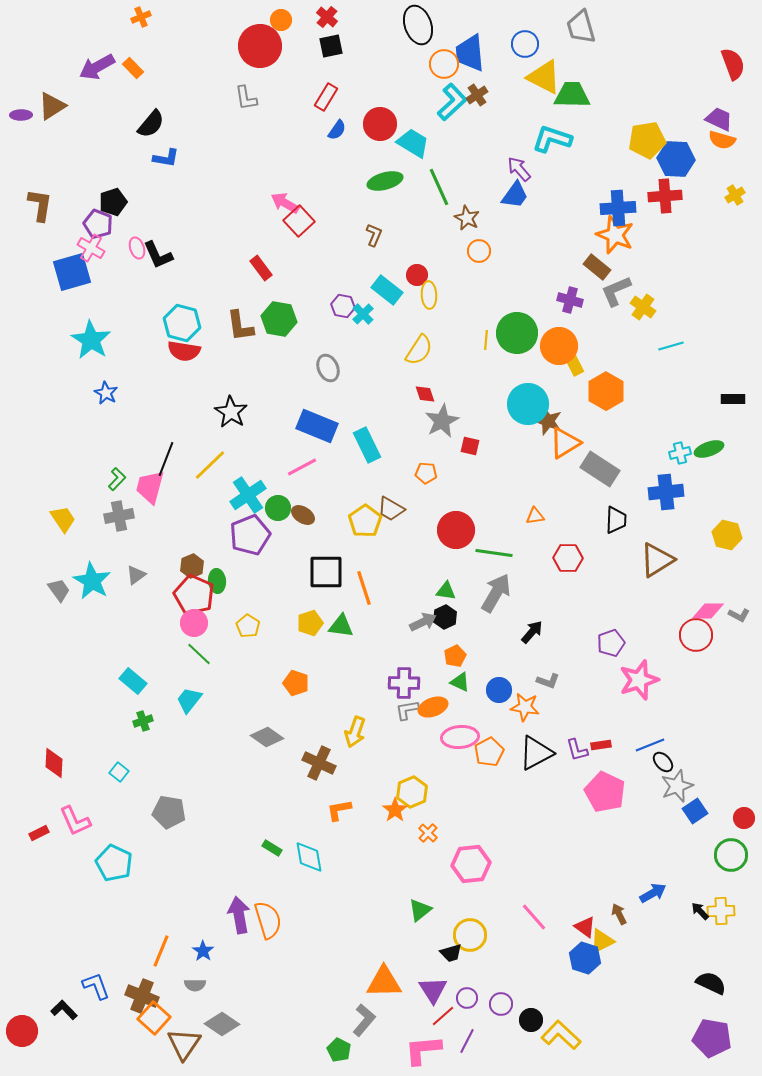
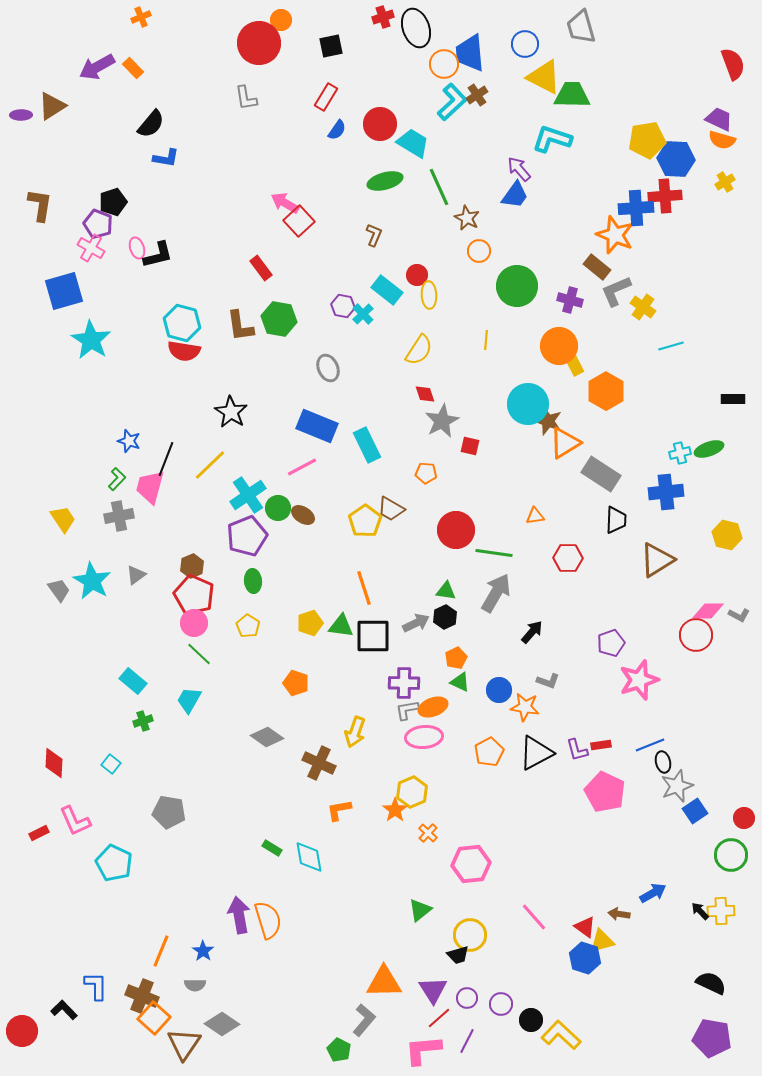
red cross at (327, 17): moved 56 px right; rotated 30 degrees clockwise
black ellipse at (418, 25): moved 2 px left, 3 px down
red circle at (260, 46): moved 1 px left, 3 px up
yellow cross at (735, 195): moved 10 px left, 13 px up
blue cross at (618, 208): moved 18 px right
black L-shape at (158, 255): rotated 80 degrees counterclockwise
blue square at (72, 272): moved 8 px left, 19 px down
green circle at (517, 333): moved 47 px up
blue star at (106, 393): moved 23 px right, 48 px down; rotated 10 degrees counterclockwise
gray rectangle at (600, 469): moved 1 px right, 5 px down
purple pentagon at (250, 535): moved 3 px left, 1 px down
black square at (326, 572): moved 47 px right, 64 px down
green ellipse at (217, 581): moved 36 px right
gray arrow at (423, 622): moved 7 px left, 1 px down
orange pentagon at (455, 656): moved 1 px right, 2 px down
cyan trapezoid at (189, 700): rotated 8 degrees counterclockwise
pink ellipse at (460, 737): moved 36 px left
black ellipse at (663, 762): rotated 30 degrees clockwise
cyan square at (119, 772): moved 8 px left, 8 px up
brown arrow at (619, 914): rotated 55 degrees counterclockwise
yellow triangle at (602, 941): rotated 12 degrees clockwise
black trapezoid at (451, 953): moved 7 px right, 2 px down
blue L-shape at (96, 986): rotated 20 degrees clockwise
red line at (443, 1016): moved 4 px left, 2 px down
